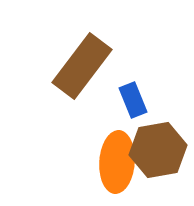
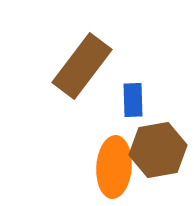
blue rectangle: rotated 20 degrees clockwise
orange ellipse: moved 3 px left, 5 px down
